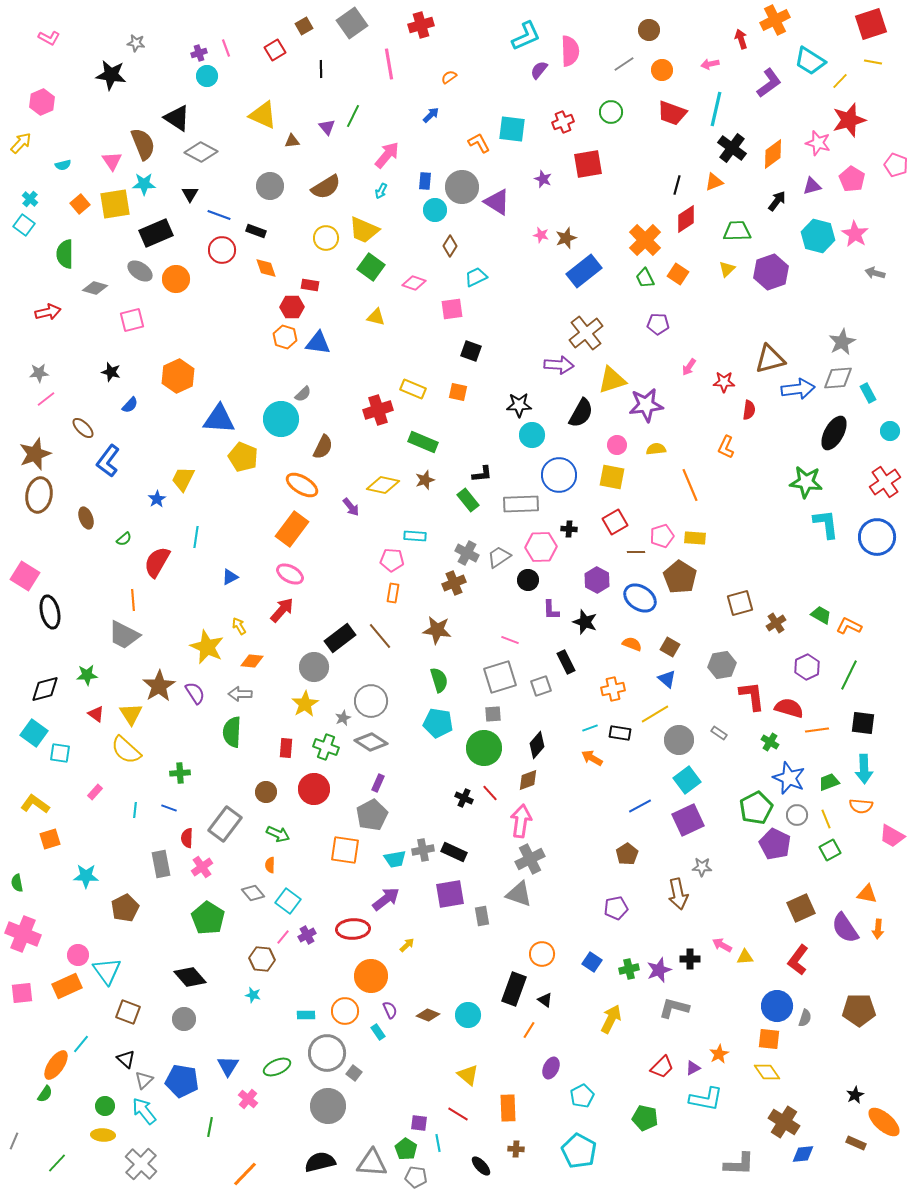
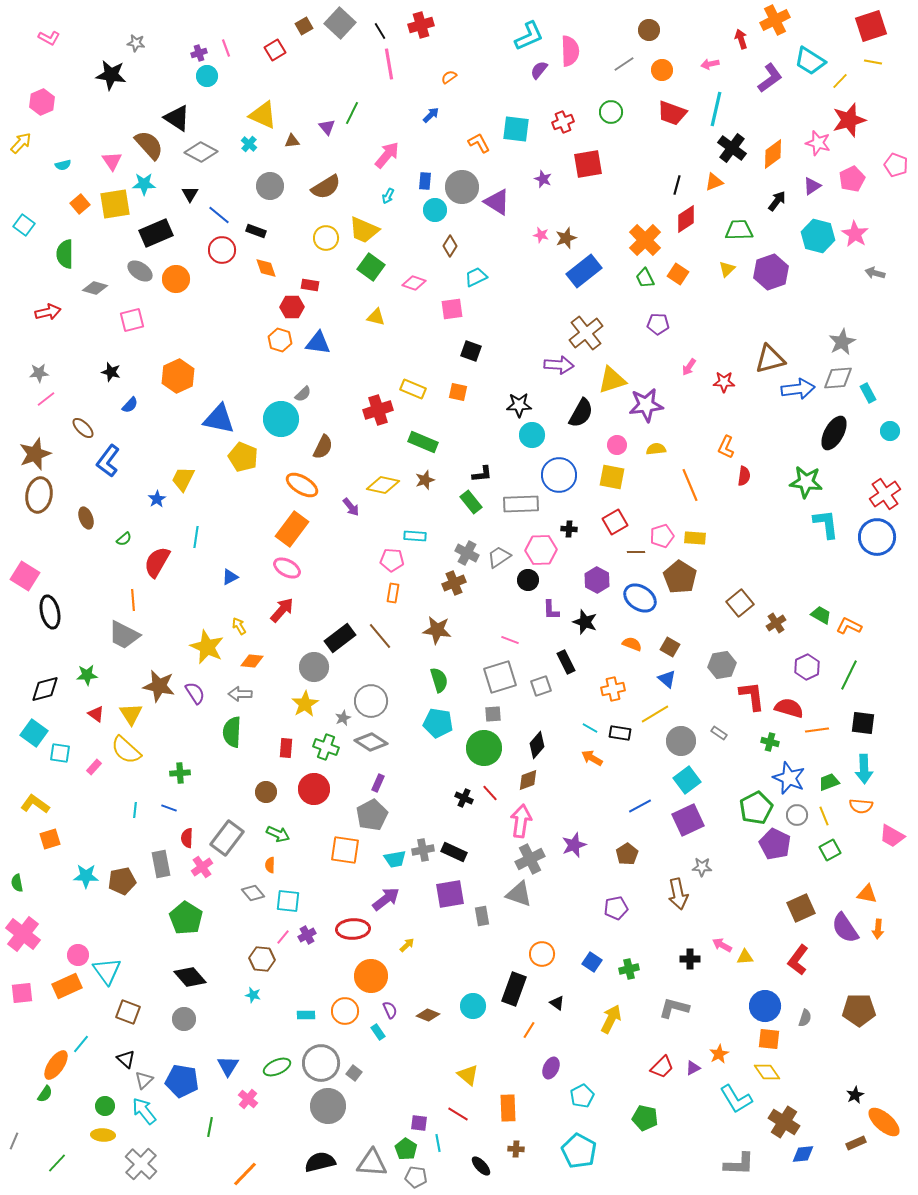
gray square at (352, 23): moved 12 px left; rotated 12 degrees counterclockwise
red square at (871, 24): moved 2 px down
cyan L-shape at (526, 36): moved 3 px right
black line at (321, 69): moved 59 px right, 38 px up; rotated 30 degrees counterclockwise
purple L-shape at (769, 83): moved 1 px right, 5 px up
green line at (353, 116): moved 1 px left, 3 px up
cyan square at (512, 129): moved 4 px right
brown semicircle at (143, 144): moved 6 px right, 1 px down; rotated 20 degrees counterclockwise
pink pentagon at (852, 179): rotated 15 degrees clockwise
purple triangle at (812, 186): rotated 18 degrees counterclockwise
cyan arrow at (381, 191): moved 7 px right, 5 px down
cyan cross at (30, 199): moved 219 px right, 55 px up
blue line at (219, 215): rotated 20 degrees clockwise
green trapezoid at (737, 231): moved 2 px right, 1 px up
orange hexagon at (285, 337): moved 5 px left, 3 px down
red semicircle at (749, 410): moved 5 px left, 66 px down
blue triangle at (219, 419): rotated 8 degrees clockwise
red cross at (885, 482): moved 12 px down
green rectangle at (468, 500): moved 3 px right, 2 px down
pink hexagon at (541, 547): moved 3 px down
pink ellipse at (290, 574): moved 3 px left, 6 px up
brown square at (740, 603): rotated 24 degrees counterclockwise
brown star at (159, 686): rotated 28 degrees counterclockwise
cyan line at (590, 728): rotated 49 degrees clockwise
gray circle at (679, 740): moved 2 px right, 1 px down
green cross at (770, 742): rotated 18 degrees counterclockwise
pink rectangle at (95, 792): moved 1 px left, 25 px up
yellow line at (826, 819): moved 2 px left, 3 px up
gray rectangle at (225, 824): moved 2 px right, 14 px down
cyan square at (288, 901): rotated 30 degrees counterclockwise
brown pentagon at (125, 908): moved 3 px left, 27 px up; rotated 16 degrees clockwise
green pentagon at (208, 918): moved 22 px left
pink cross at (23, 934): rotated 16 degrees clockwise
purple star at (659, 970): moved 85 px left, 125 px up
black triangle at (545, 1000): moved 12 px right, 3 px down
blue circle at (777, 1006): moved 12 px left
cyan circle at (468, 1015): moved 5 px right, 9 px up
gray circle at (327, 1053): moved 6 px left, 10 px down
cyan L-shape at (706, 1099): moved 30 px right; rotated 48 degrees clockwise
brown rectangle at (856, 1143): rotated 48 degrees counterclockwise
